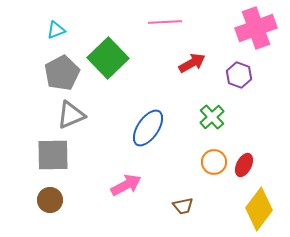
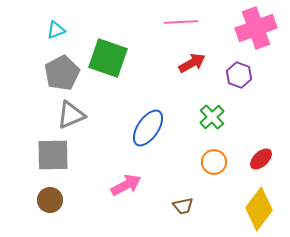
pink line: moved 16 px right
green square: rotated 27 degrees counterclockwise
red ellipse: moved 17 px right, 6 px up; rotated 20 degrees clockwise
